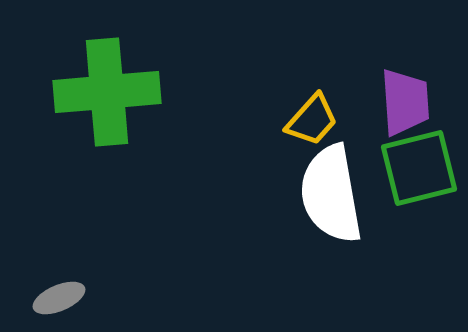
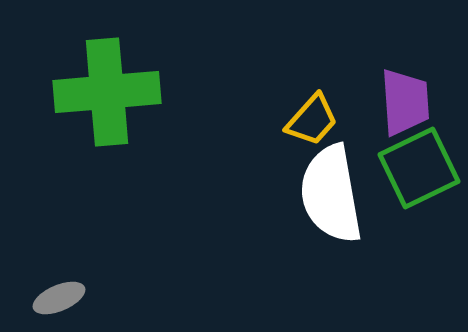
green square: rotated 12 degrees counterclockwise
